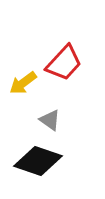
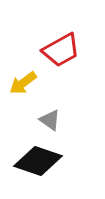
red trapezoid: moved 3 px left, 13 px up; rotated 18 degrees clockwise
